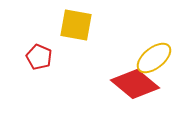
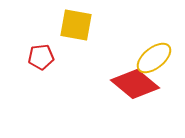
red pentagon: moved 2 px right; rotated 30 degrees counterclockwise
